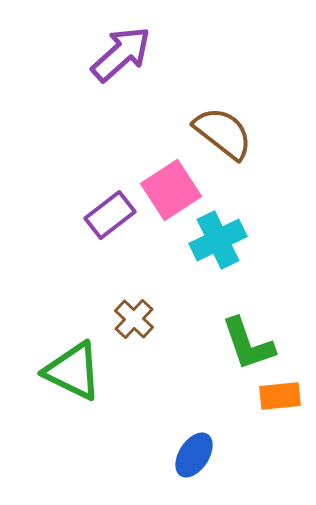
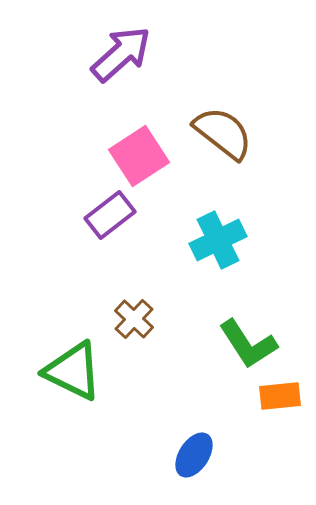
pink square: moved 32 px left, 34 px up
green L-shape: rotated 14 degrees counterclockwise
